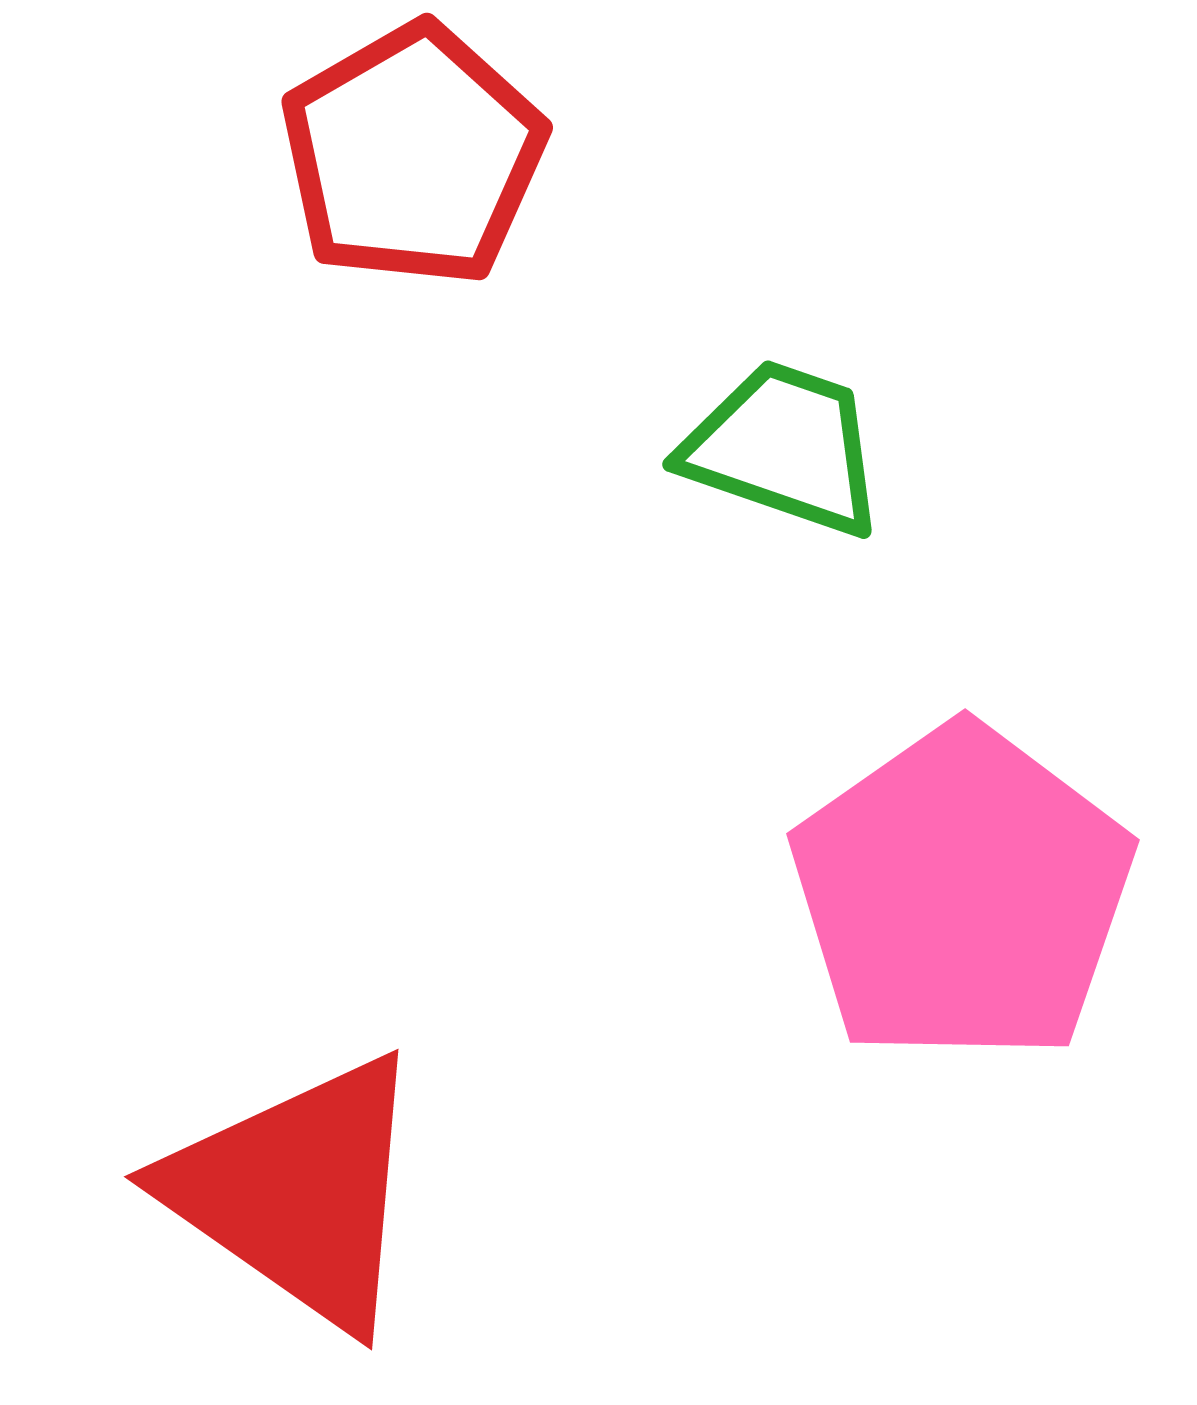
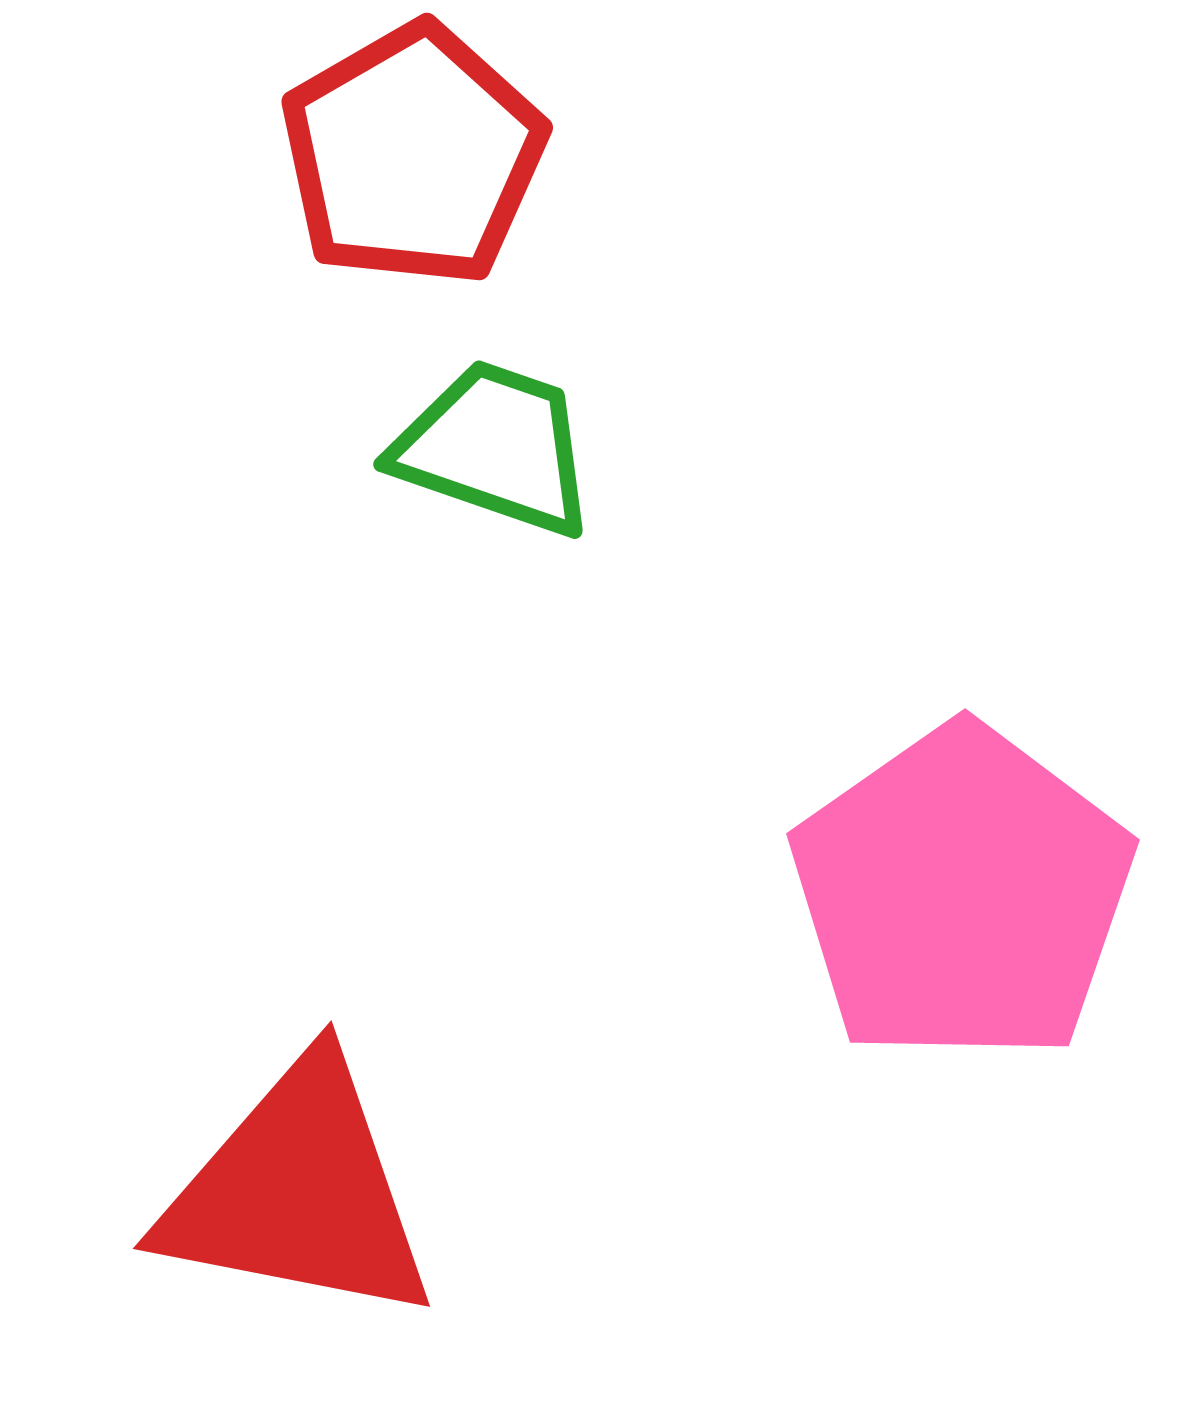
green trapezoid: moved 289 px left
red triangle: rotated 24 degrees counterclockwise
